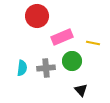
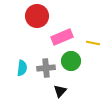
green circle: moved 1 px left
black triangle: moved 21 px left, 1 px down; rotated 24 degrees clockwise
